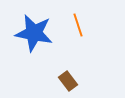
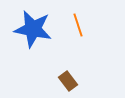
blue star: moved 1 px left, 4 px up
